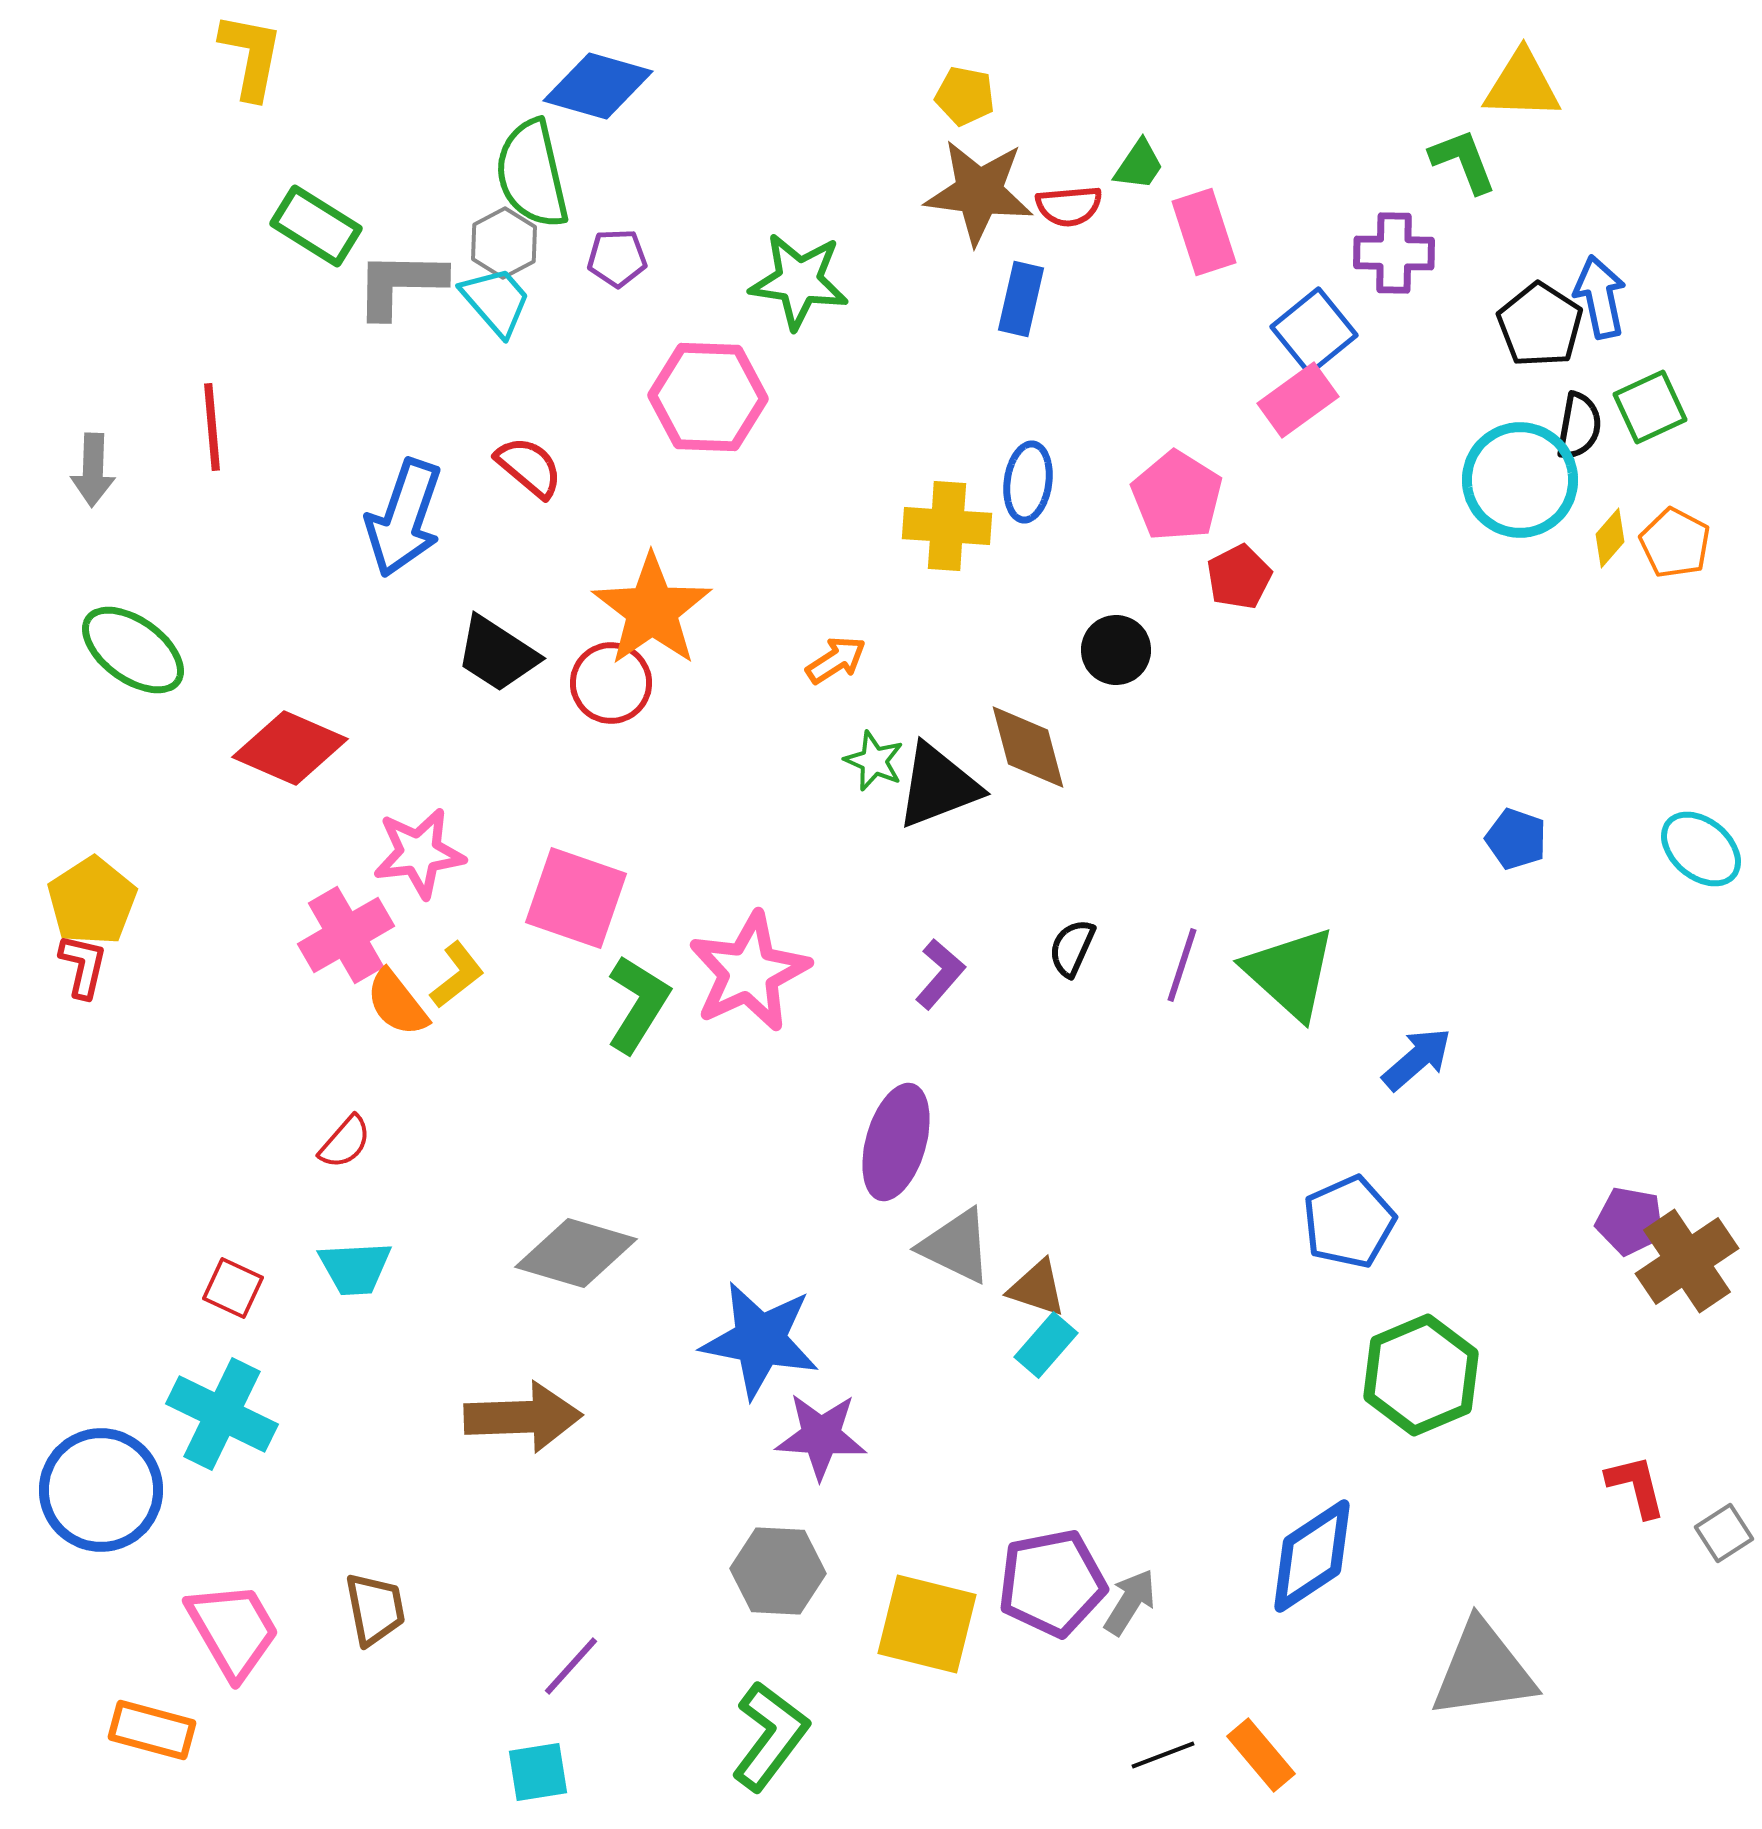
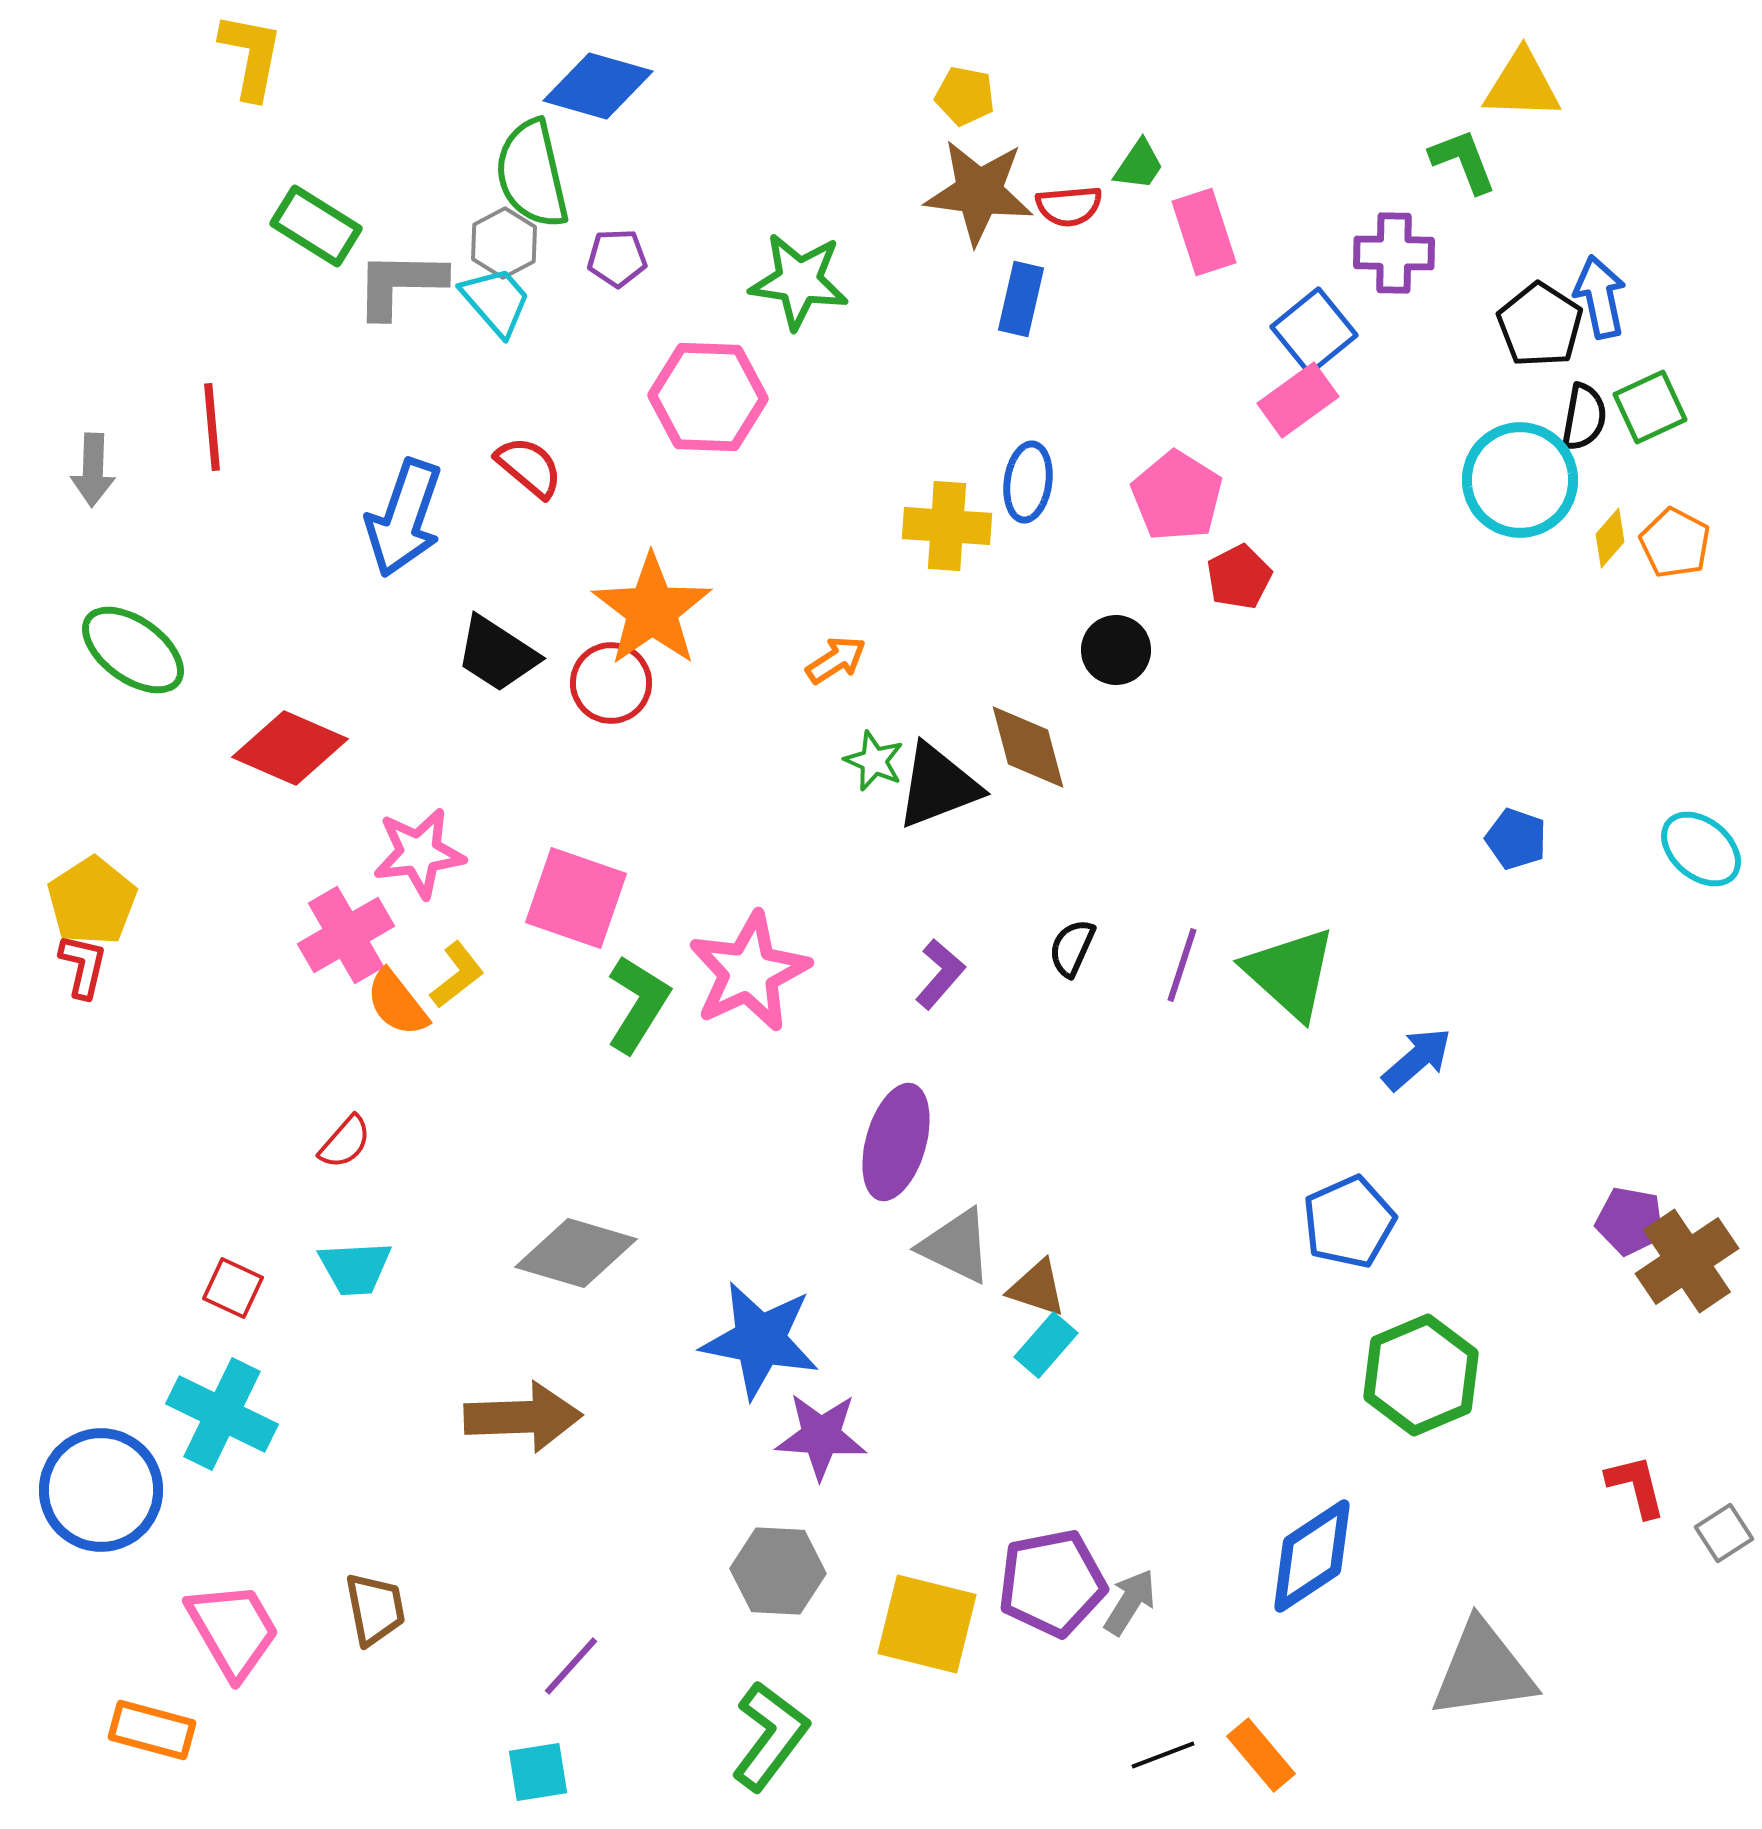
black semicircle at (1579, 426): moved 5 px right, 9 px up
